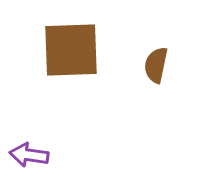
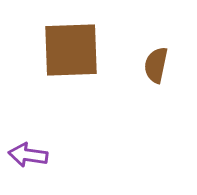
purple arrow: moved 1 px left
